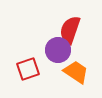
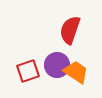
purple circle: moved 1 px left, 15 px down
red square: moved 2 px down
